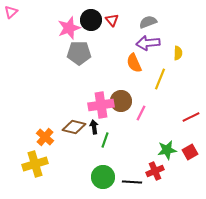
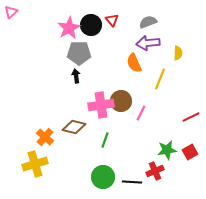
black circle: moved 5 px down
pink star: rotated 10 degrees counterclockwise
black arrow: moved 18 px left, 51 px up
